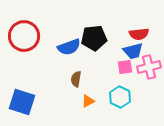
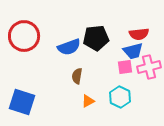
black pentagon: moved 2 px right
brown semicircle: moved 1 px right, 3 px up
